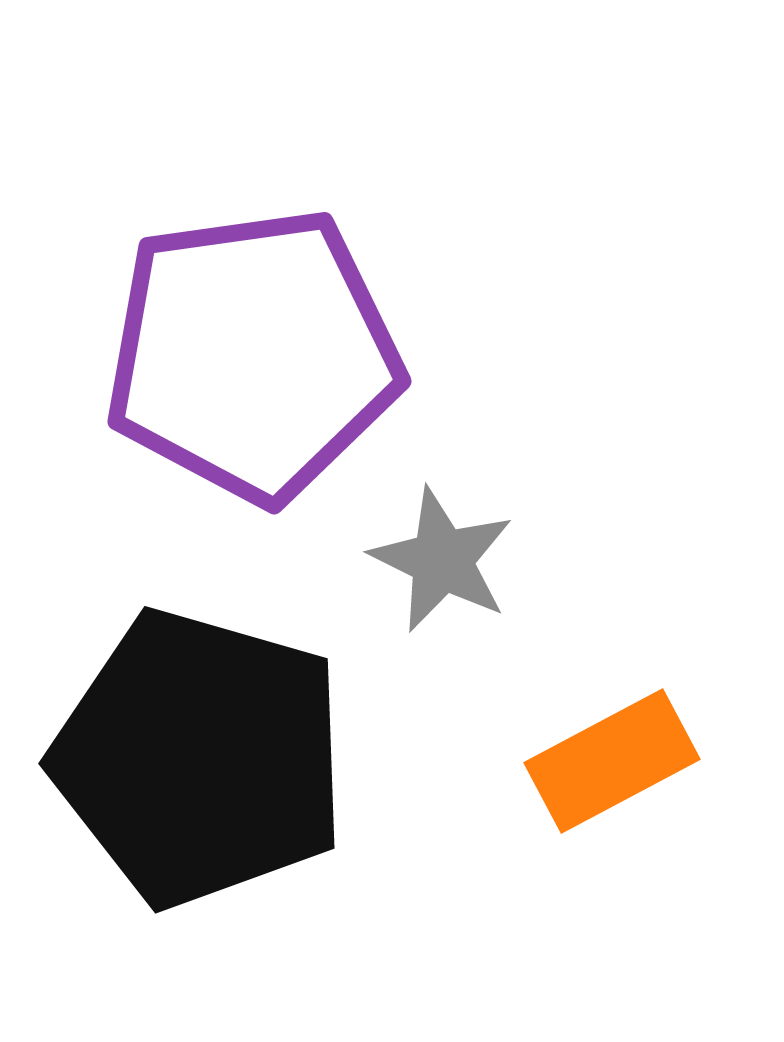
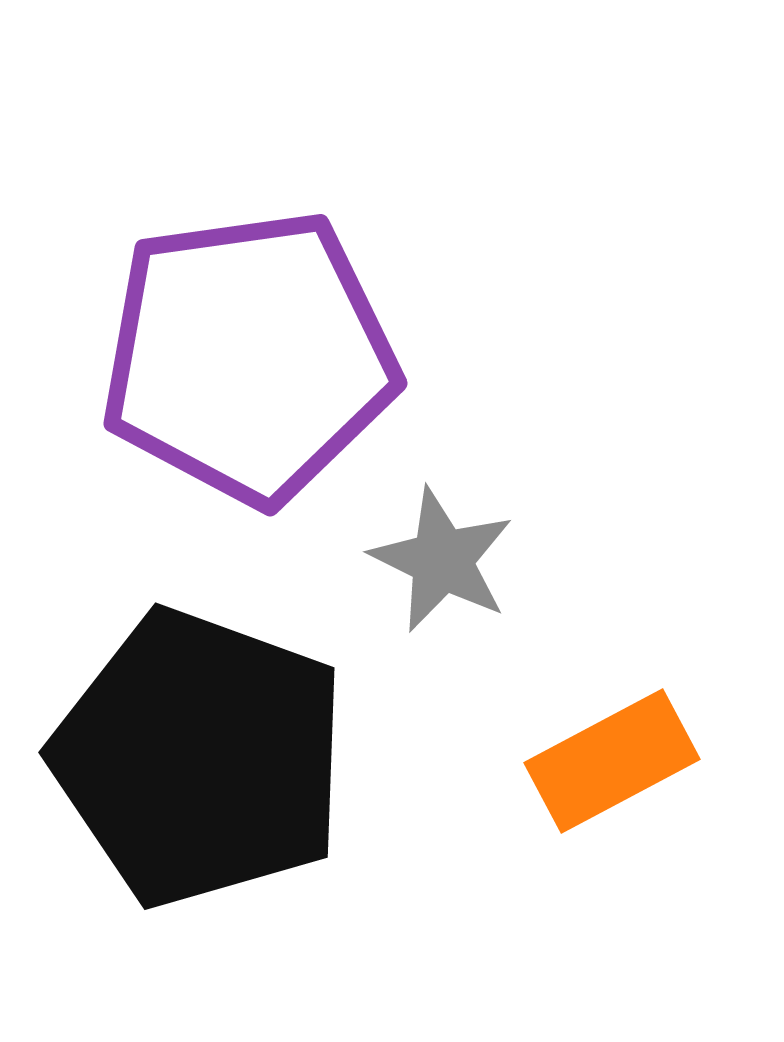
purple pentagon: moved 4 px left, 2 px down
black pentagon: rotated 4 degrees clockwise
